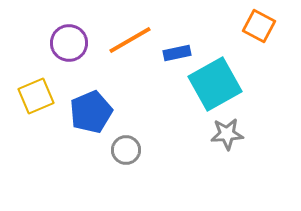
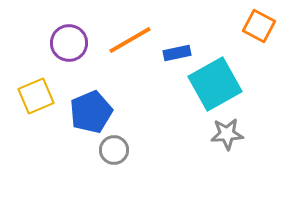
gray circle: moved 12 px left
